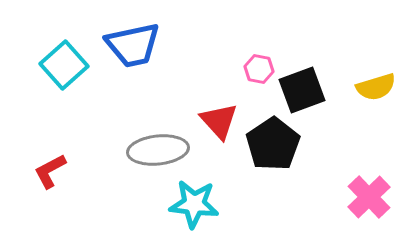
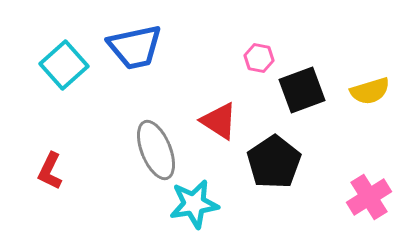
blue trapezoid: moved 2 px right, 2 px down
pink hexagon: moved 11 px up
yellow semicircle: moved 6 px left, 4 px down
red triangle: rotated 15 degrees counterclockwise
black pentagon: moved 1 px right, 18 px down
gray ellipse: moved 2 px left; rotated 74 degrees clockwise
red L-shape: rotated 36 degrees counterclockwise
pink cross: rotated 12 degrees clockwise
cyan star: rotated 15 degrees counterclockwise
